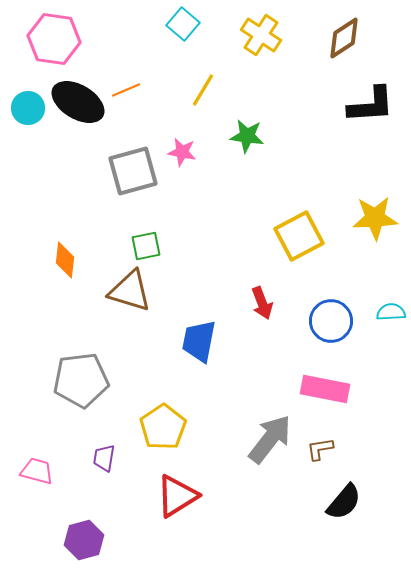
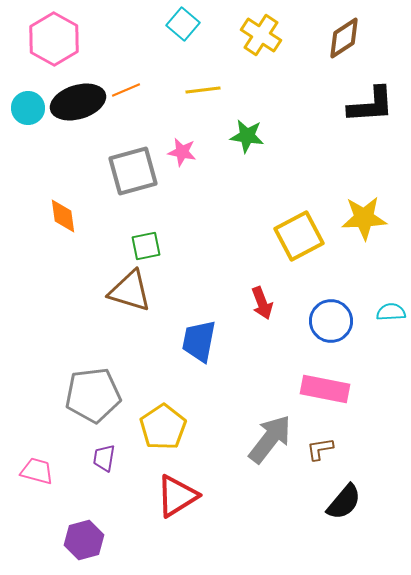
pink hexagon: rotated 21 degrees clockwise
yellow line: rotated 52 degrees clockwise
black ellipse: rotated 48 degrees counterclockwise
yellow star: moved 11 px left
orange diamond: moved 2 px left, 44 px up; rotated 15 degrees counterclockwise
gray pentagon: moved 12 px right, 15 px down
